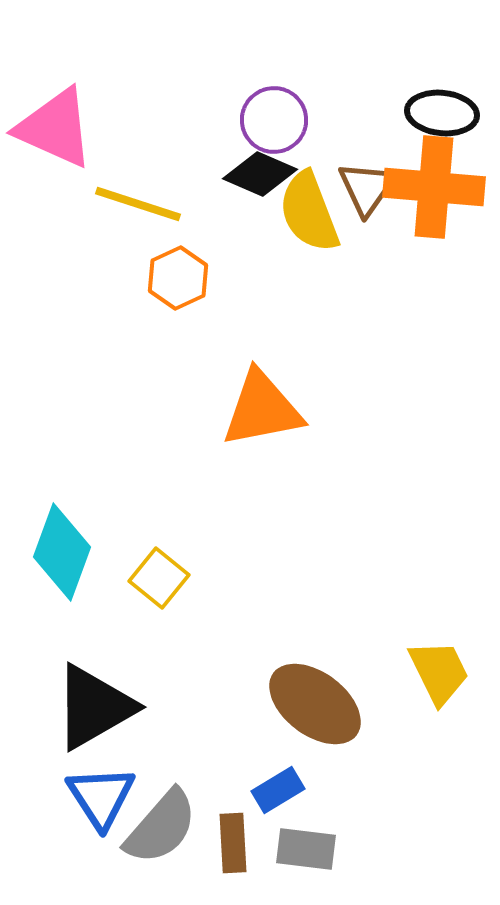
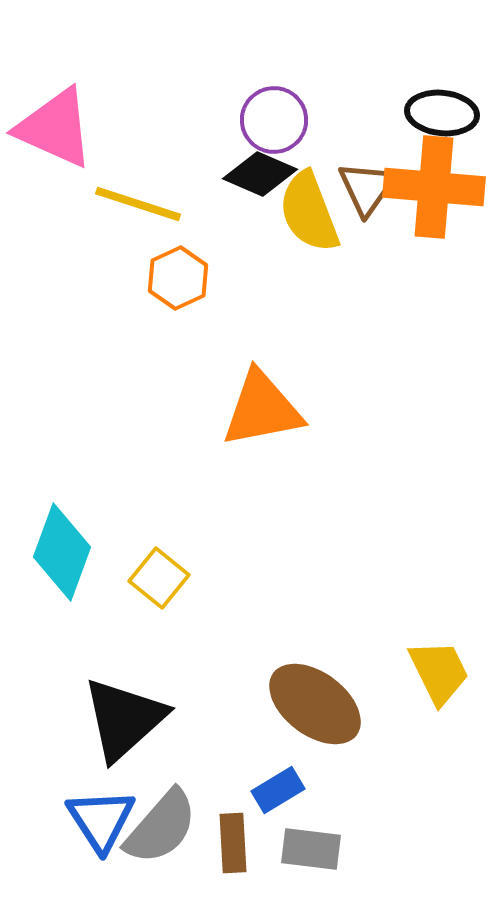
black triangle: moved 30 px right, 12 px down; rotated 12 degrees counterclockwise
blue triangle: moved 23 px down
gray rectangle: moved 5 px right
